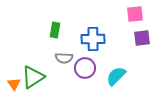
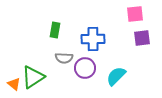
orange triangle: rotated 16 degrees counterclockwise
